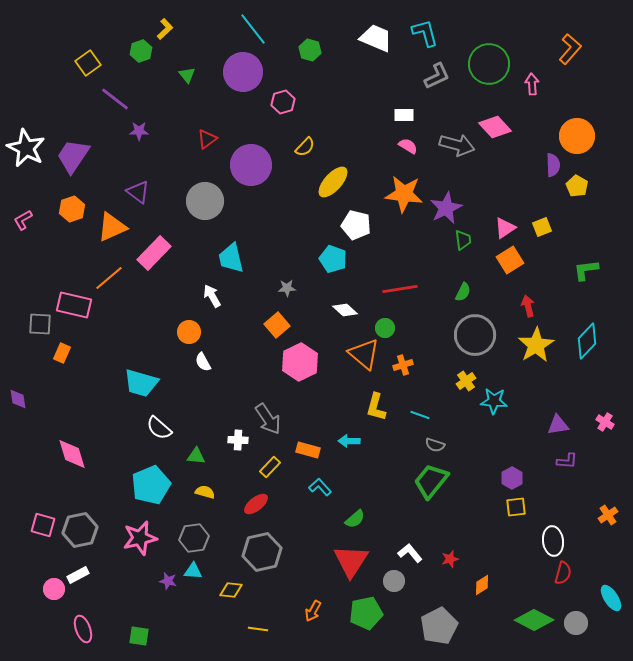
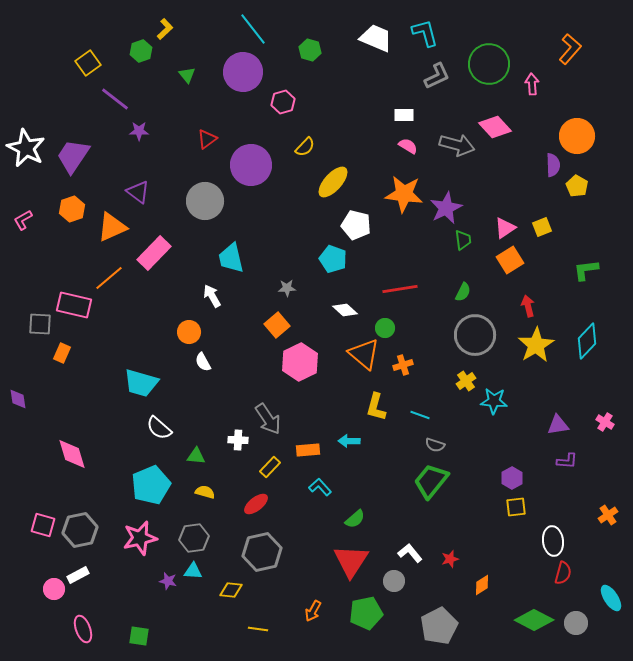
orange rectangle at (308, 450): rotated 20 degrees counterclockwise
